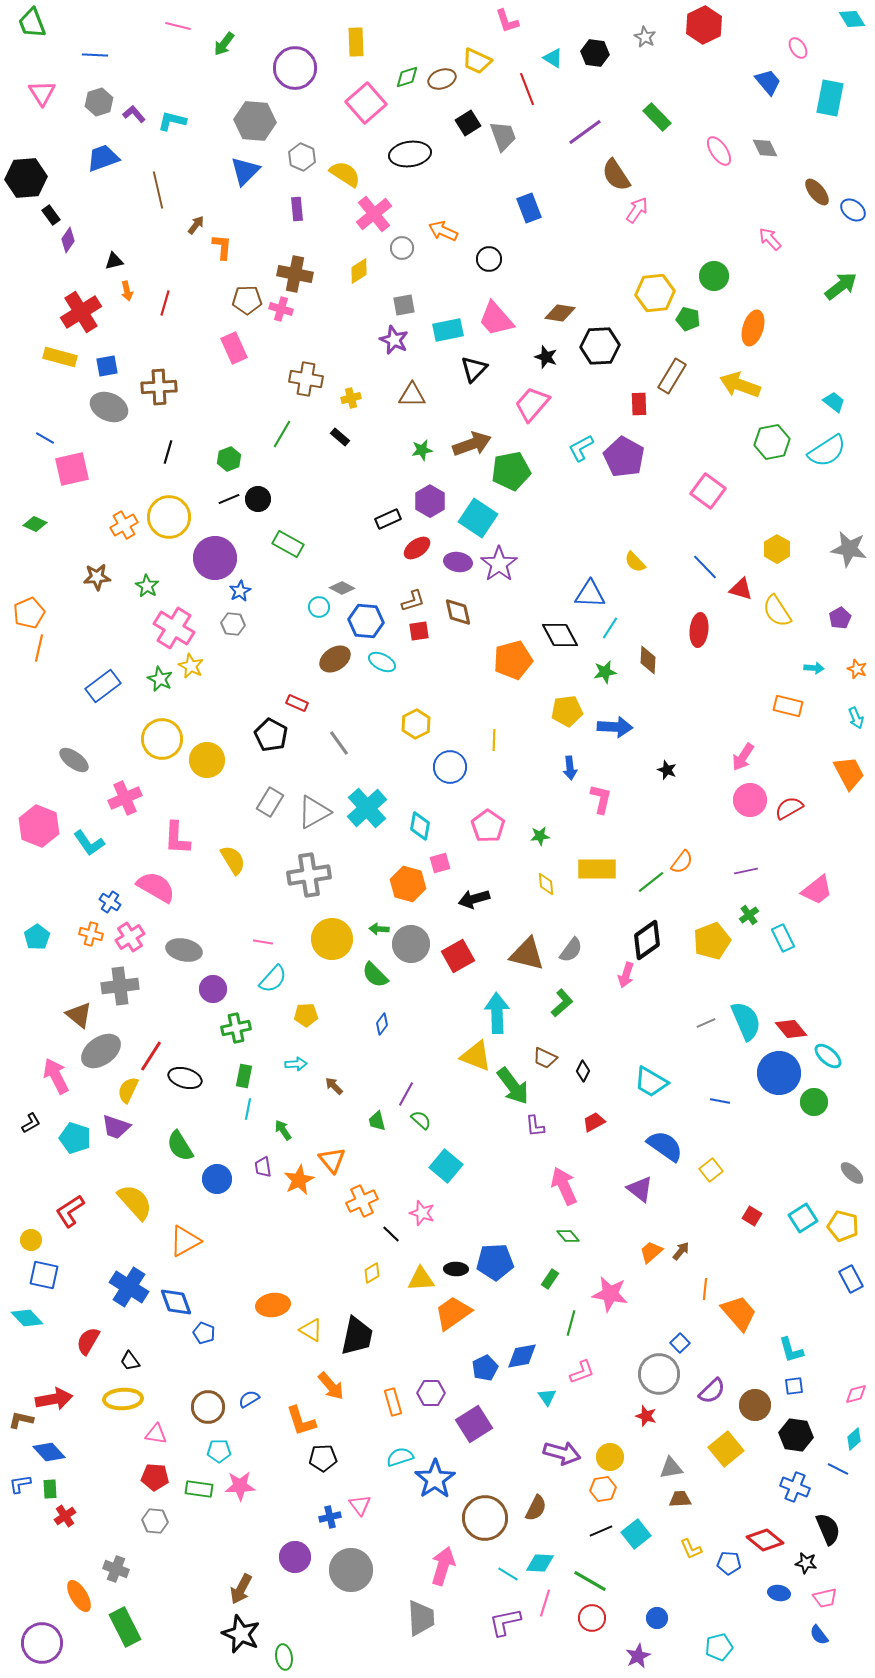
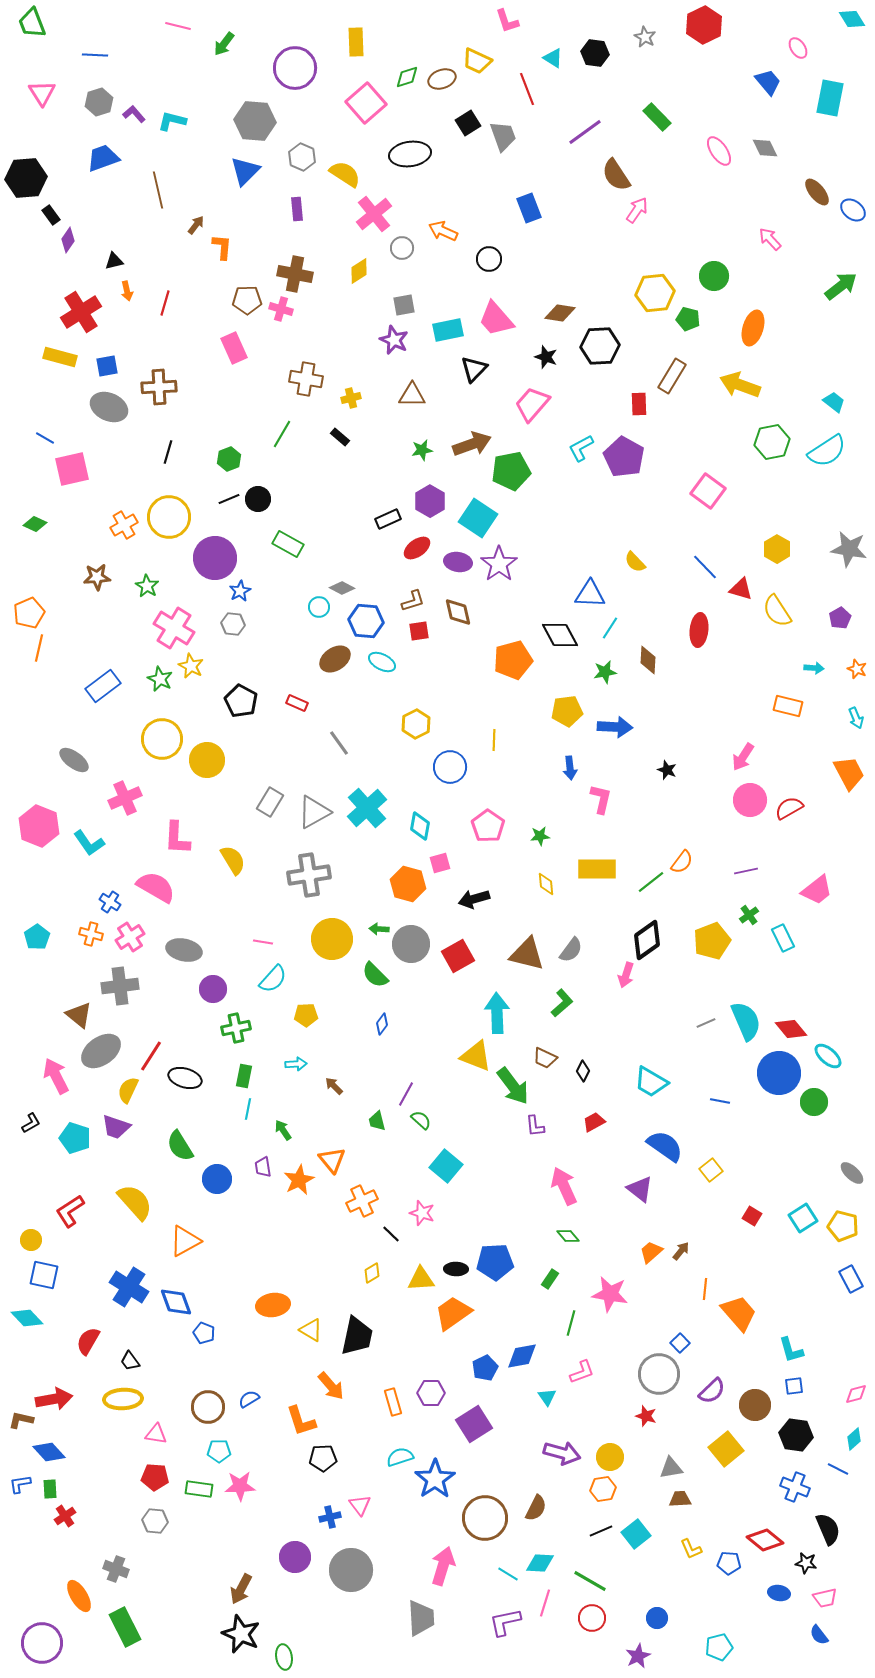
black pentagon at (271, 735): moved 30 px left, 34 px up
